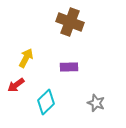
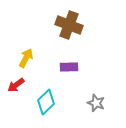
brown cross: moved 1 px left, 3 px down
